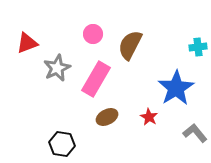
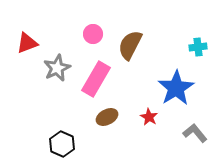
black hexagon: rotated 15 degrees clockwise
